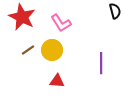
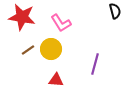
red star: rotated 16 degrees counterclockwise
yellow circle: moved 1 px left, 1 px up
purple line: moved 6 px left, 1 px down; rotated 15 degrees clockwise
red triangle: moved 1 px left, 1 px up
